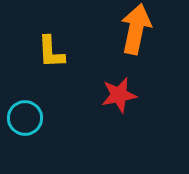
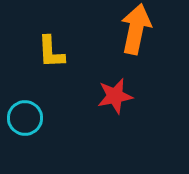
red star: moved 4 px left, 1 px down
